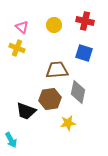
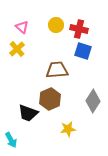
red cross: moved 6 px left, 8 px down
yellow circle: moved 2 px right
yellow cross: moved 1 px down; rotated 28 degrees clockwise
blue square: moved 1 px left, 2 px up
gray diamond: moved 15 px right, 9 px down; rotated 20 degrees clockwise
brown hexagon: rotated 15 degrees counterclockwise
black trapezoid: moved 2 px right, 2 px down
yellow star: moved 6 px down
